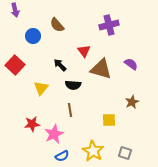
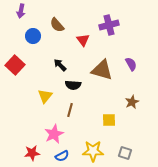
purple arrow: moved 6 px right, 1 px down; rotated 24 degrees clockwise
red triangle: moved 1 px left, 11 px up
purple semicircle: rotated 24 degrees clockwise
brown triangle: moved 1 px right, 1 px down
yellow triangle: moved 4 px right, 8 px down
brown line: rotated 24 degrees clockwise
red star: moved 29 px down
yellow star: rotated 30 degrees counterclockwise
